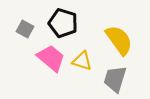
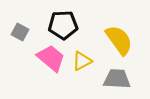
black pentagon: moved 2 px down; rotated 20 degrees counterclockwise
gray square: moved 5 px left, 3 px down
yellow triangle: rotated 45 degrees counterclockwise
gray trapezoid: moved 2 px right; rotated 76 degrees clockwise
